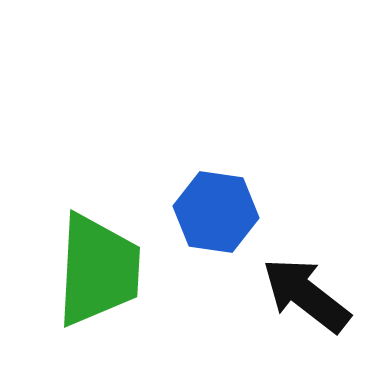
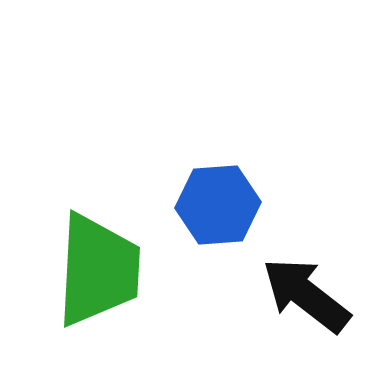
blue hexagon: moved 2 px right, 7 px up; rotated 12 degrees counterclockwise
